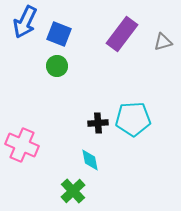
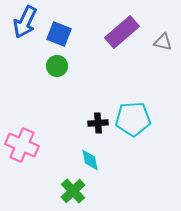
purple rectangle: moved 2 px up; rotated 12 degrees clockwise
gray triangle: rotated 30 degrees clockwise
